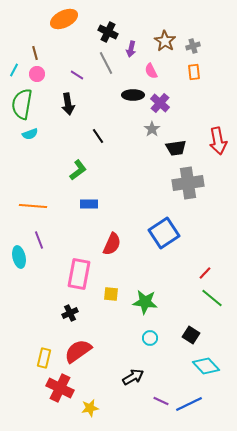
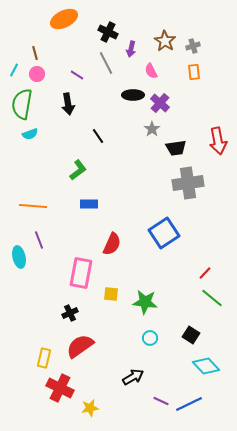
pink rectangle at (79, 274): moved 2 px right, 1 px up
red semicircle at (78, 351): moved 2 px right, 5 px up
